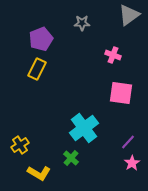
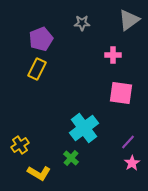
gray triangle: moved 5 px down
pink cross: rotated 21 degrees counterclockwise
